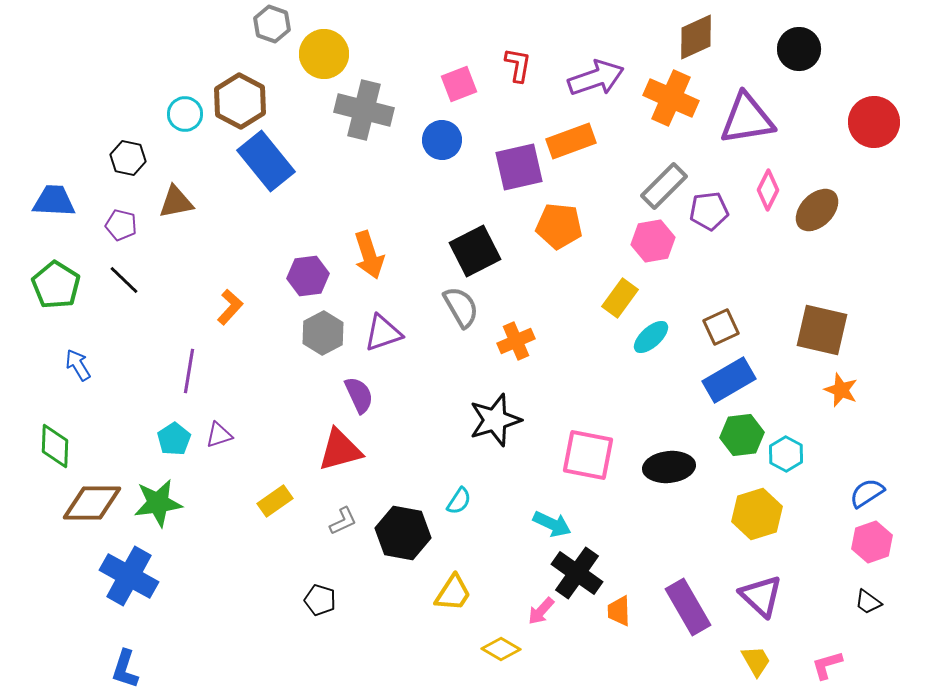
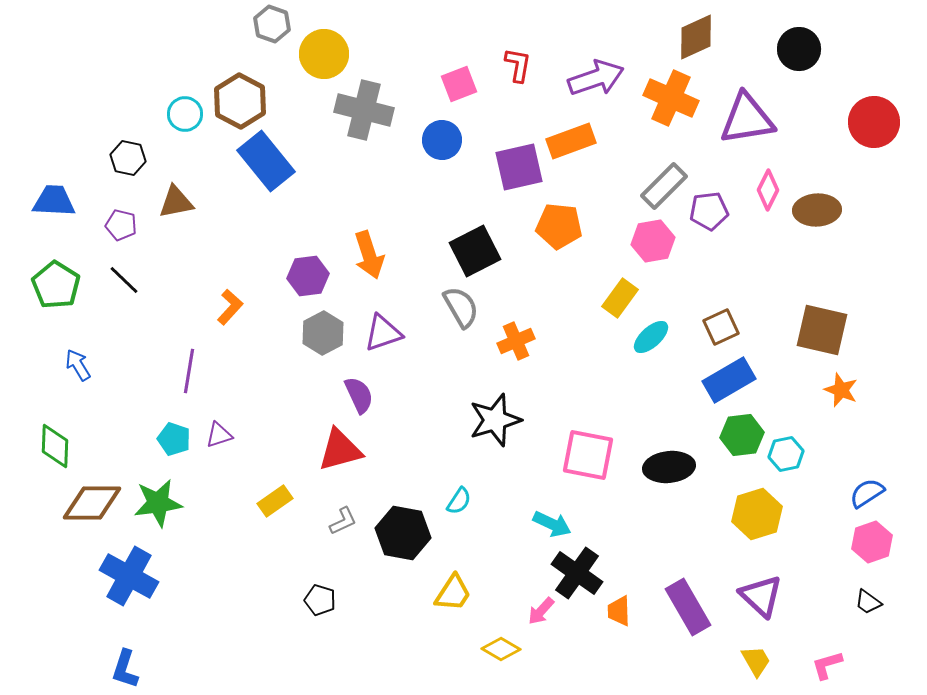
brown ellipse at (817, 210): rotated 42 degrees clockwise
cyan pentagon at (174, 439): rotated 20 degrees counterclockwise
cyan hexagon at (786, 454): rotated 20 degrees clockwise
